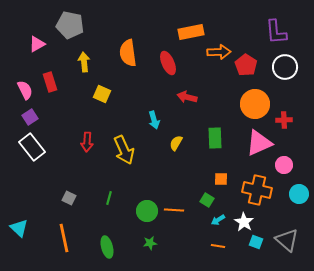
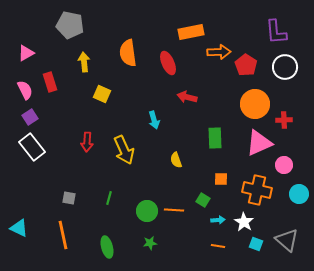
pink triangle at (37, 44): moved 11 px left, 9 px down
yellow semicircle at (176, 143): moved 17 px down; rotated 49 degrees counterclockwise
gray square at (69, 198): rotated 16 degrees counterclockwise
green square at (207, 200): moved 4 px left
cyan arrow at (218, 220): rotated 152 degrees counterclockwise
cyan triangle at (19, 228): rotated 18 degrees counterclockwise
orange line at (64, 238): moved 1 px left, 3 px up
cyan square at (256, 242): moved 2 px down
